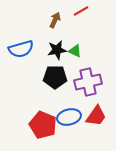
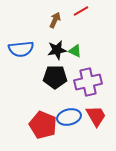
blue semicircle: rotated 10 degrees clockwise
red trapezoid: rotated 65 degrees counterclockwise
